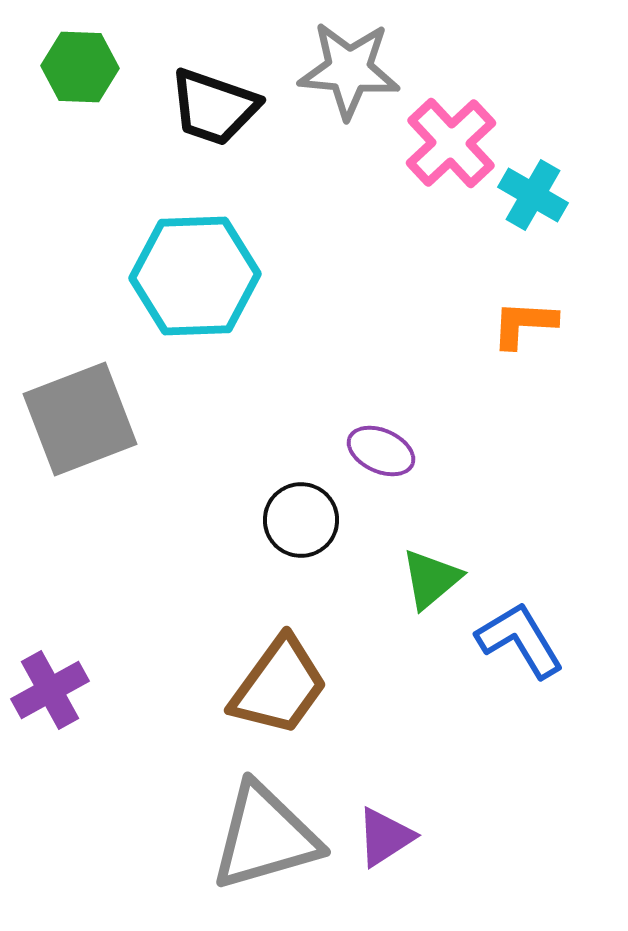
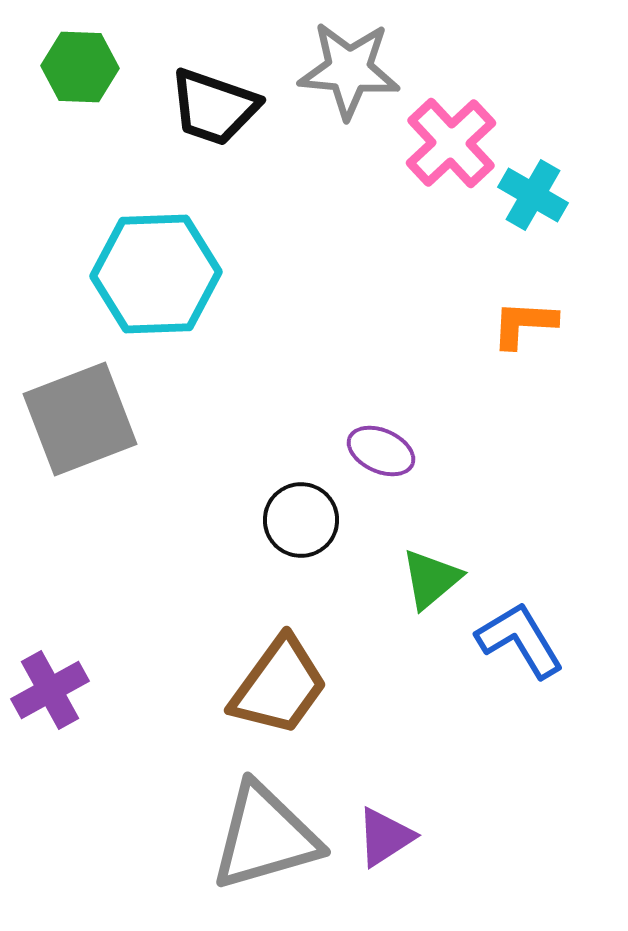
cyan hexagon: moved 39 px left, 2 px up
